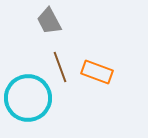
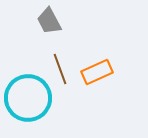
brown line: moved 2 px down
orange rectangle: rotated 44 degrees counterclockwise
